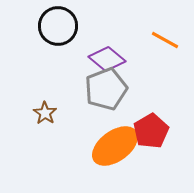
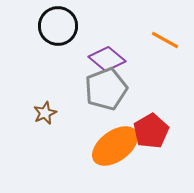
brown star: rotated 15 degrees clockwise
